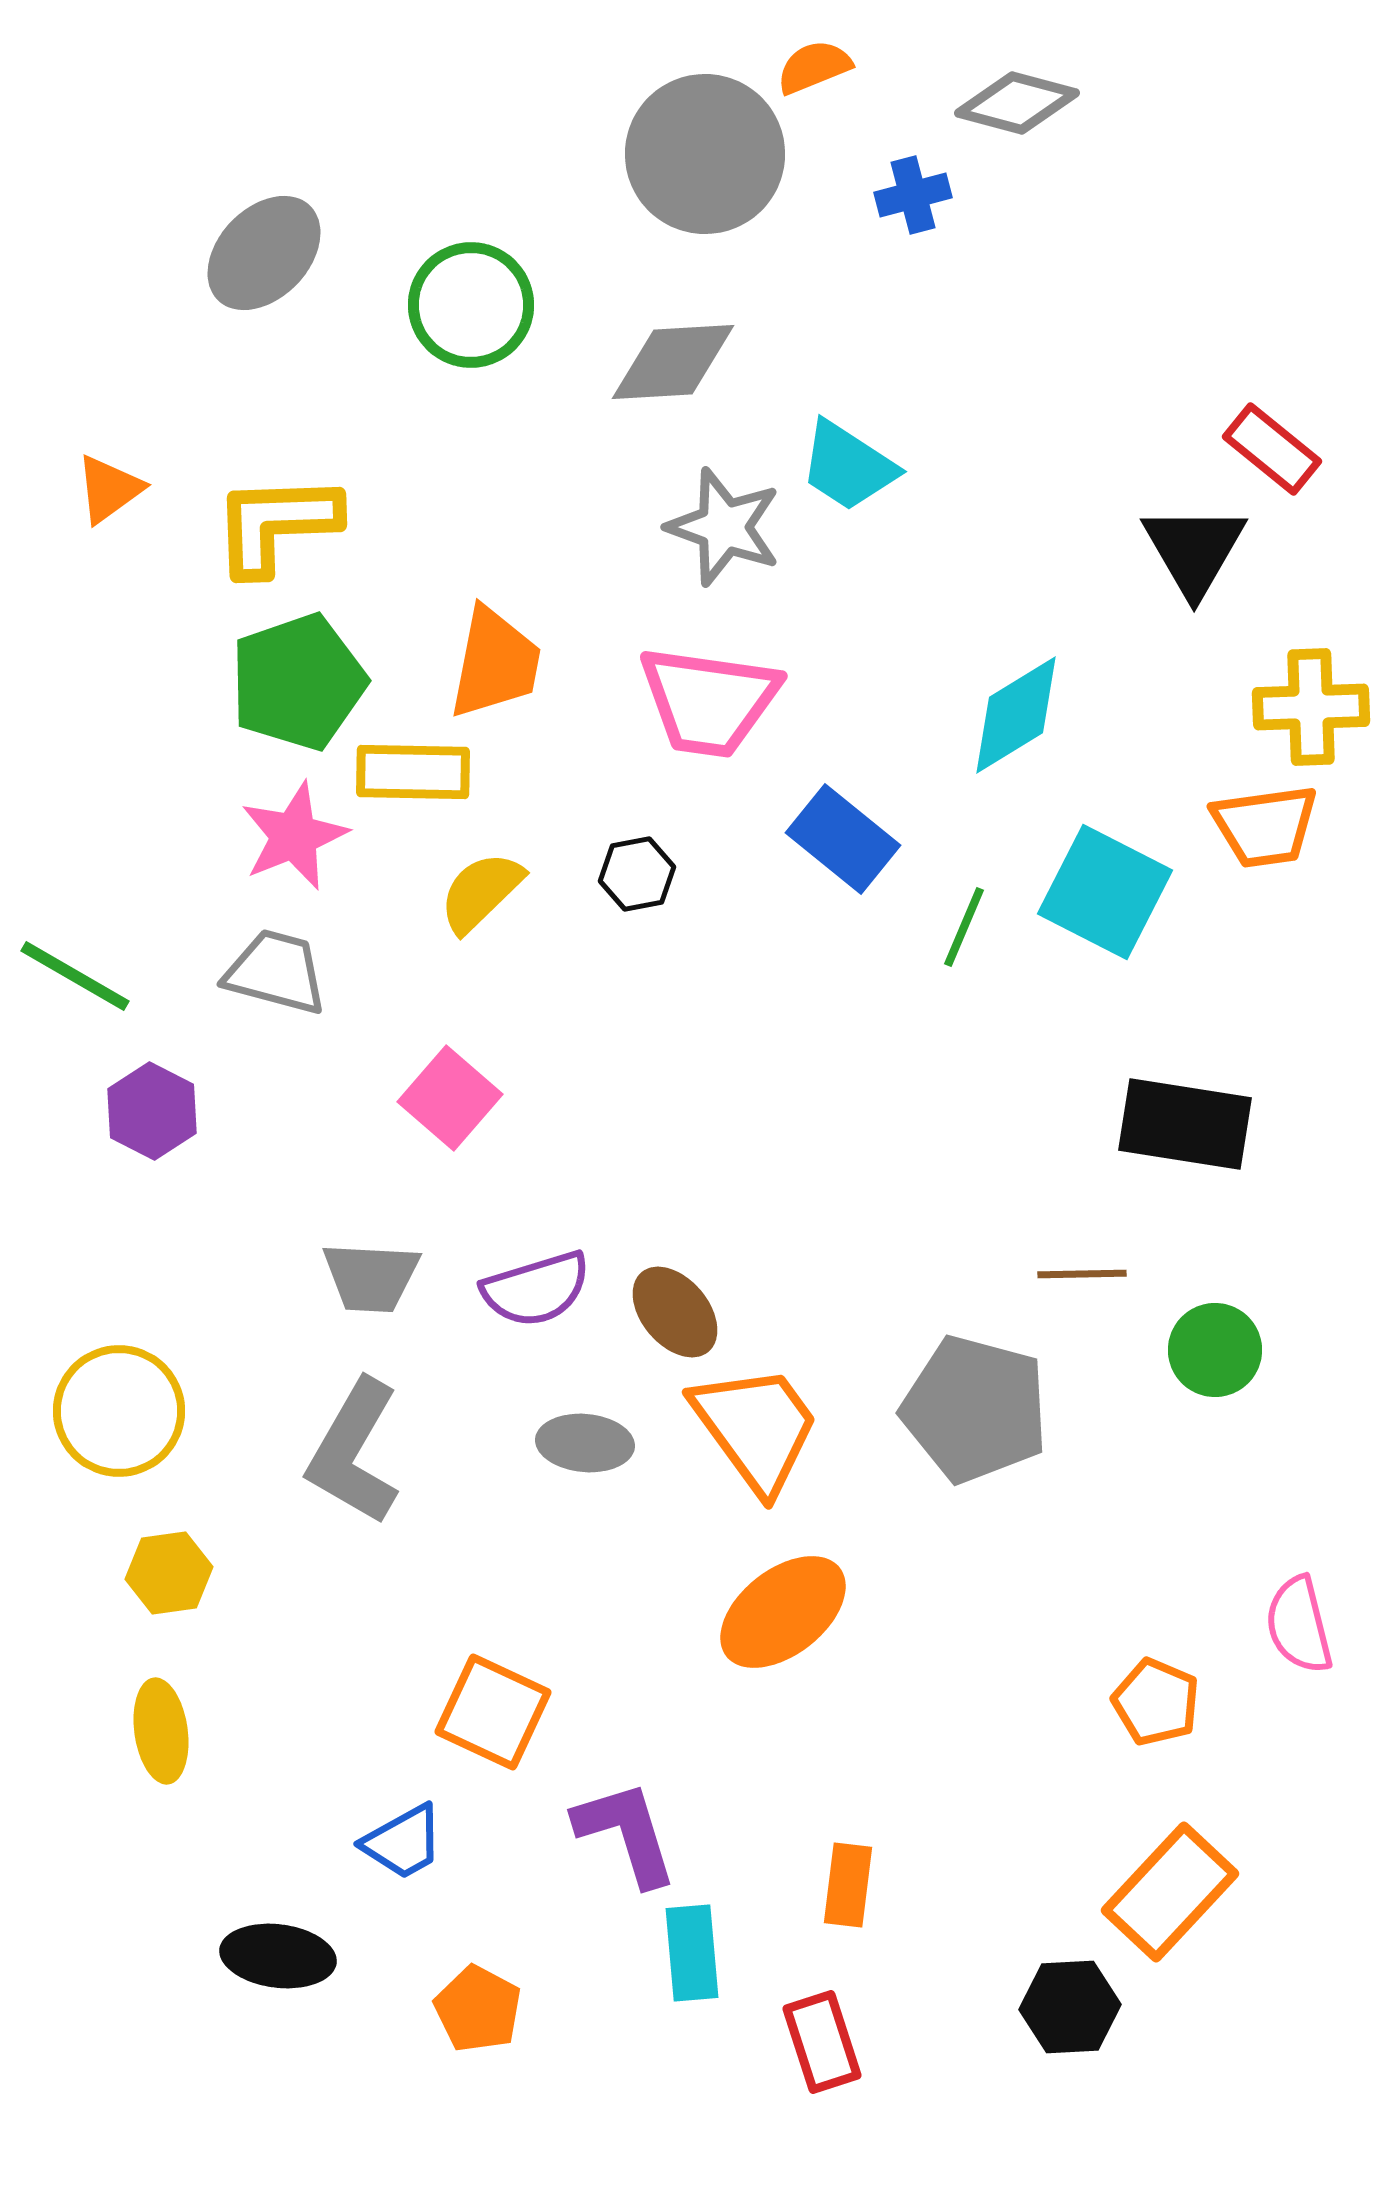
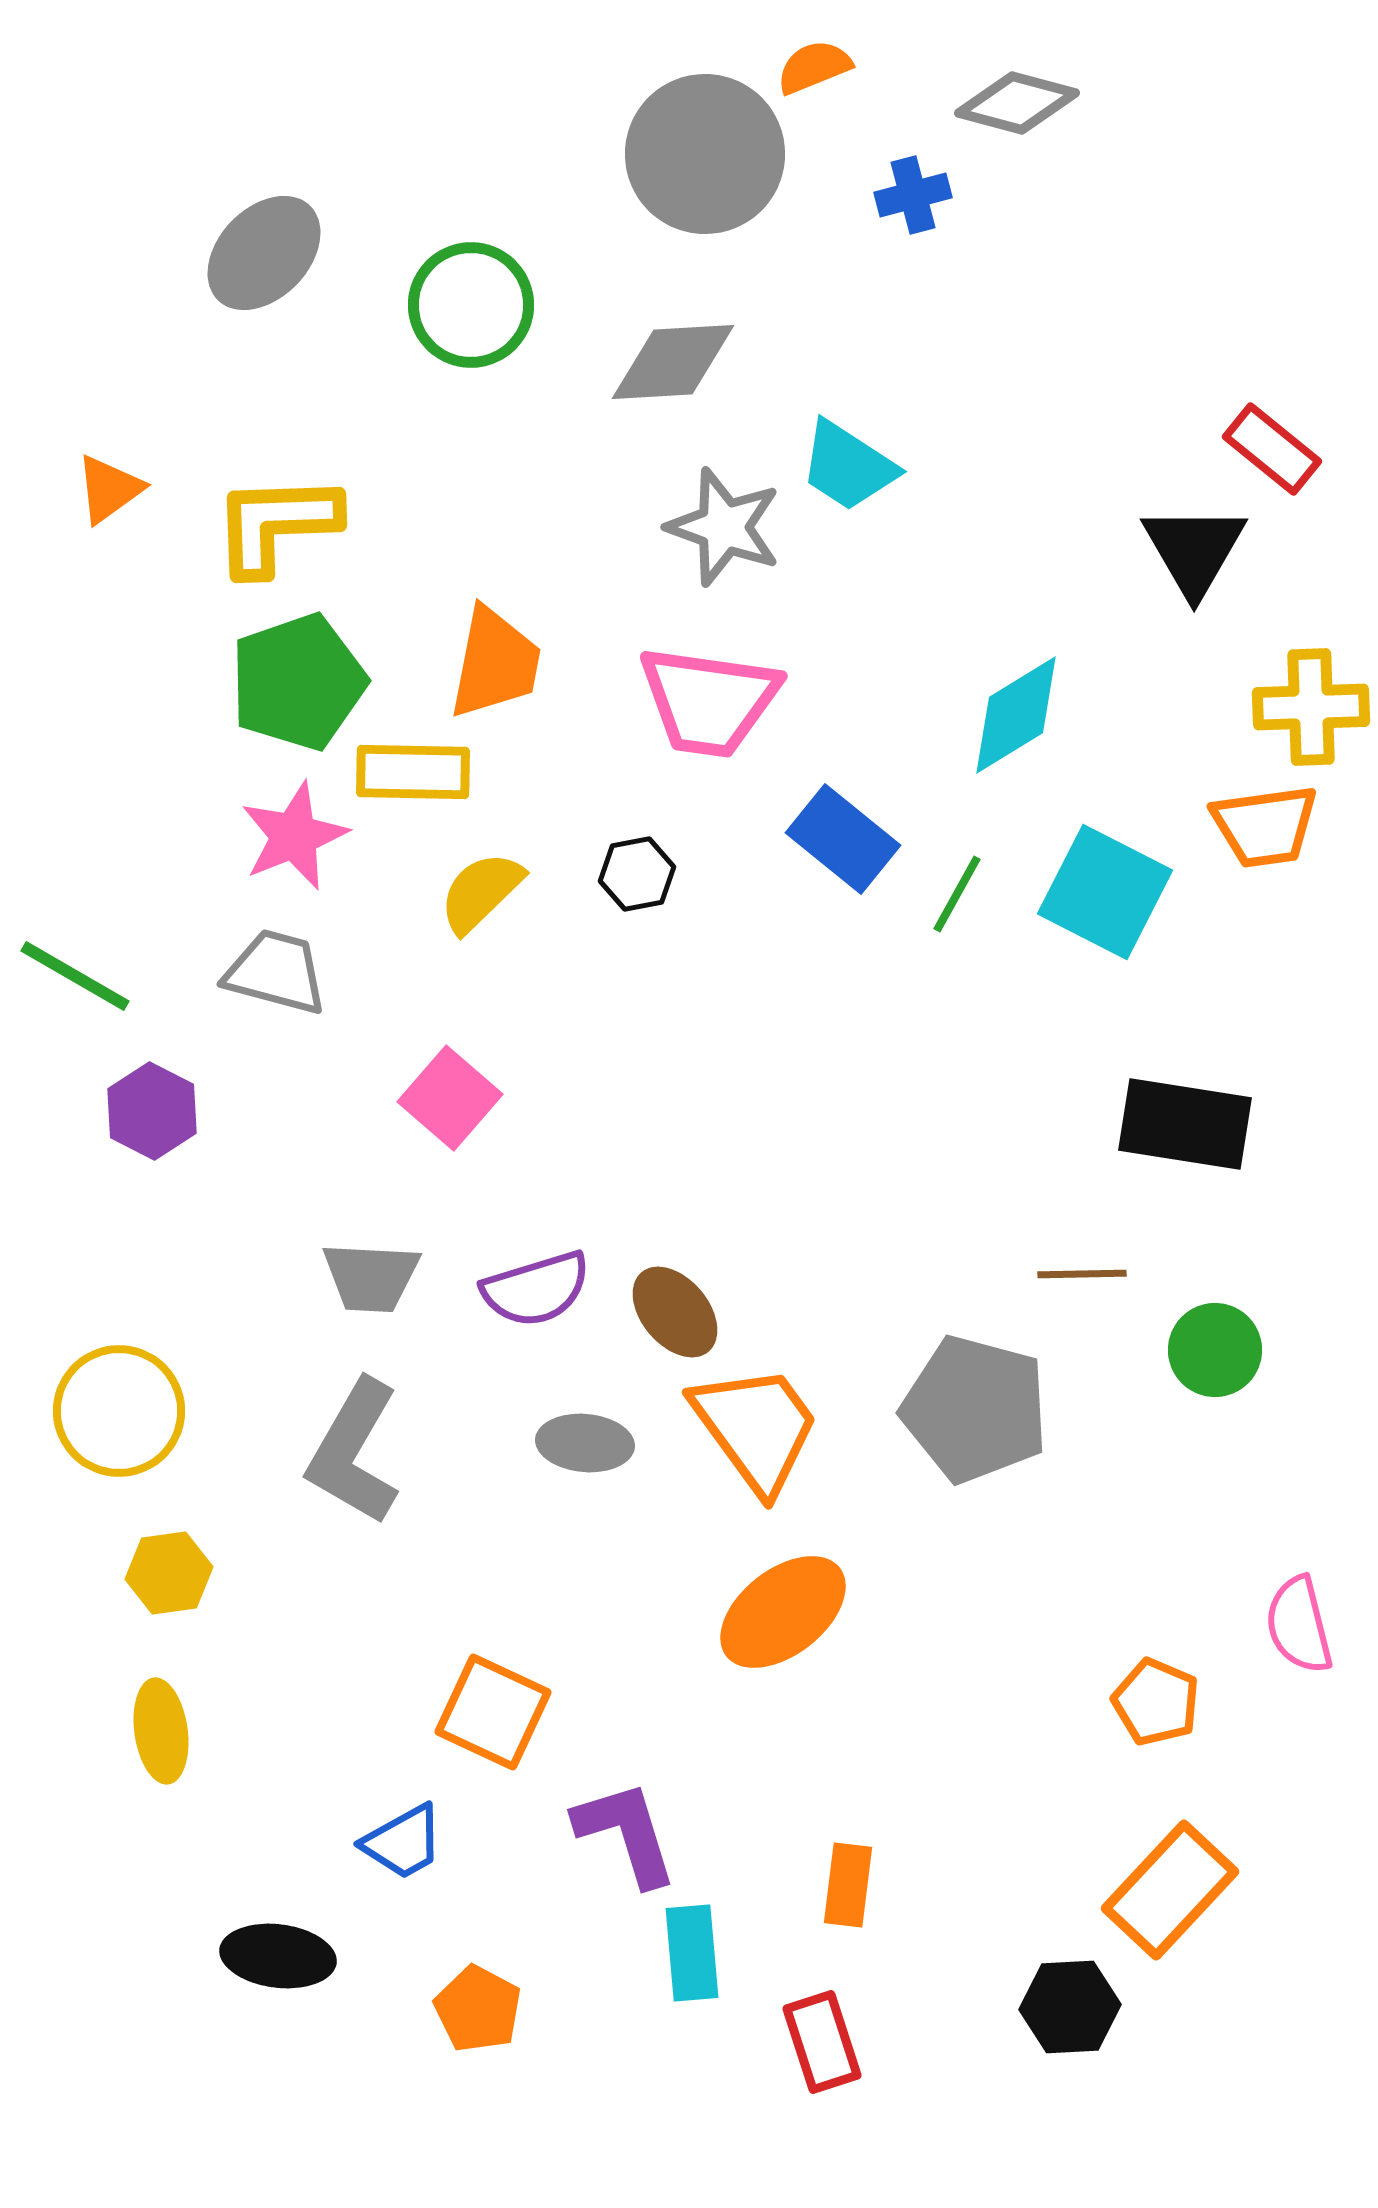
green line at (964, 927): moved 7 px left, 33 px up; rotated 6 degrees clockwise
orange rectangle at (1170, 1892): moved 2 px up
